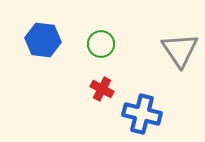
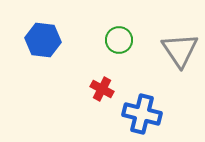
green circle: moved 18 px right, 4 px up
